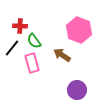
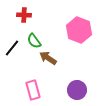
red cross: moved 4 px right, 11 px up
brown arrow: moved 14 px left, 3 px down
pink rectangle: moved 1 px right, 27 px down
